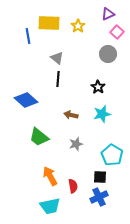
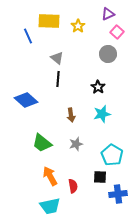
yellow rectangle: moved 2 px up
blue line: rotated 14 degrees counterclockwise
brown arrow: rotated 112 degrees counterclockwise
green trapezoid: moved 3 px right, 6 px down
blue cross: moved 19 px right, 3 px up; rotated 18 degrees clockwise
